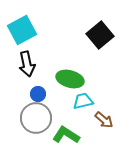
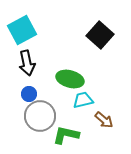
black square: rotated 8 degrees counterclockwise
black arrow: moved 1 px up
blue circle: moved 9 px left
cyan trapezoid: moved 1 px up
gray circle: moved 4 px right, 2 px up
green L-shape: rotated 20 degrees counterclockwise
